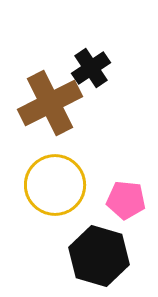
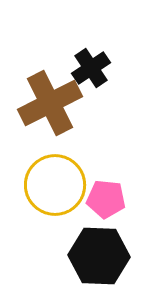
pink pentagon: moved 20 px left, 1 px up
black hexagon: rotated 14 degrees counterclockwise
